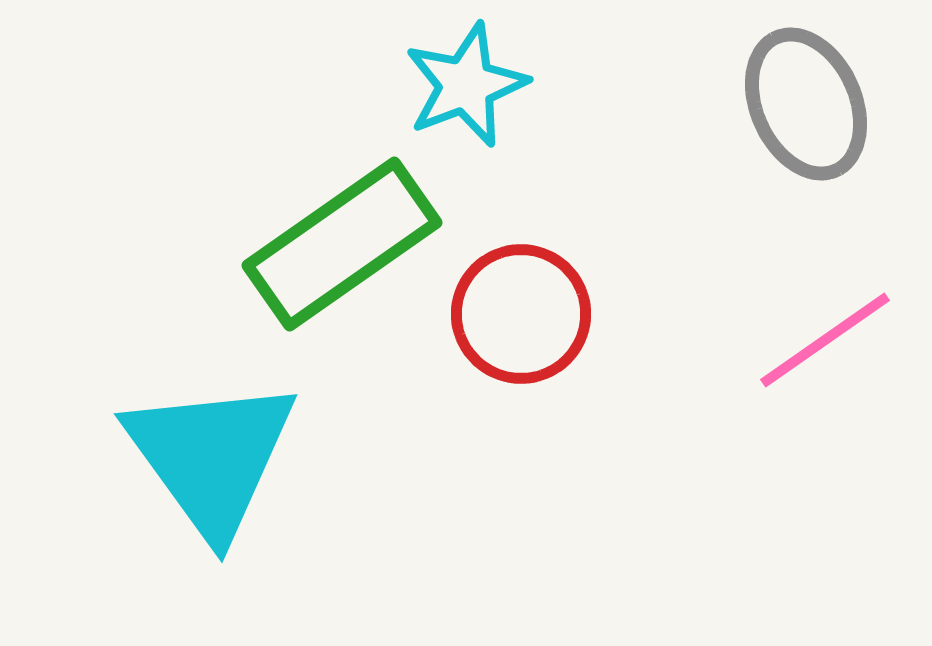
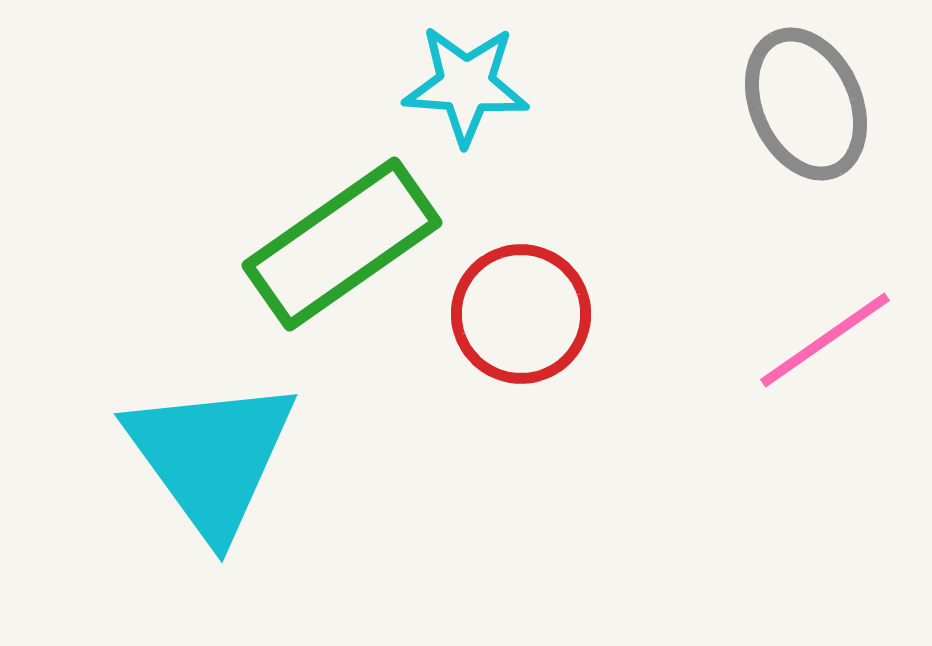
cyan star: rotated 25 degrees clockwise
